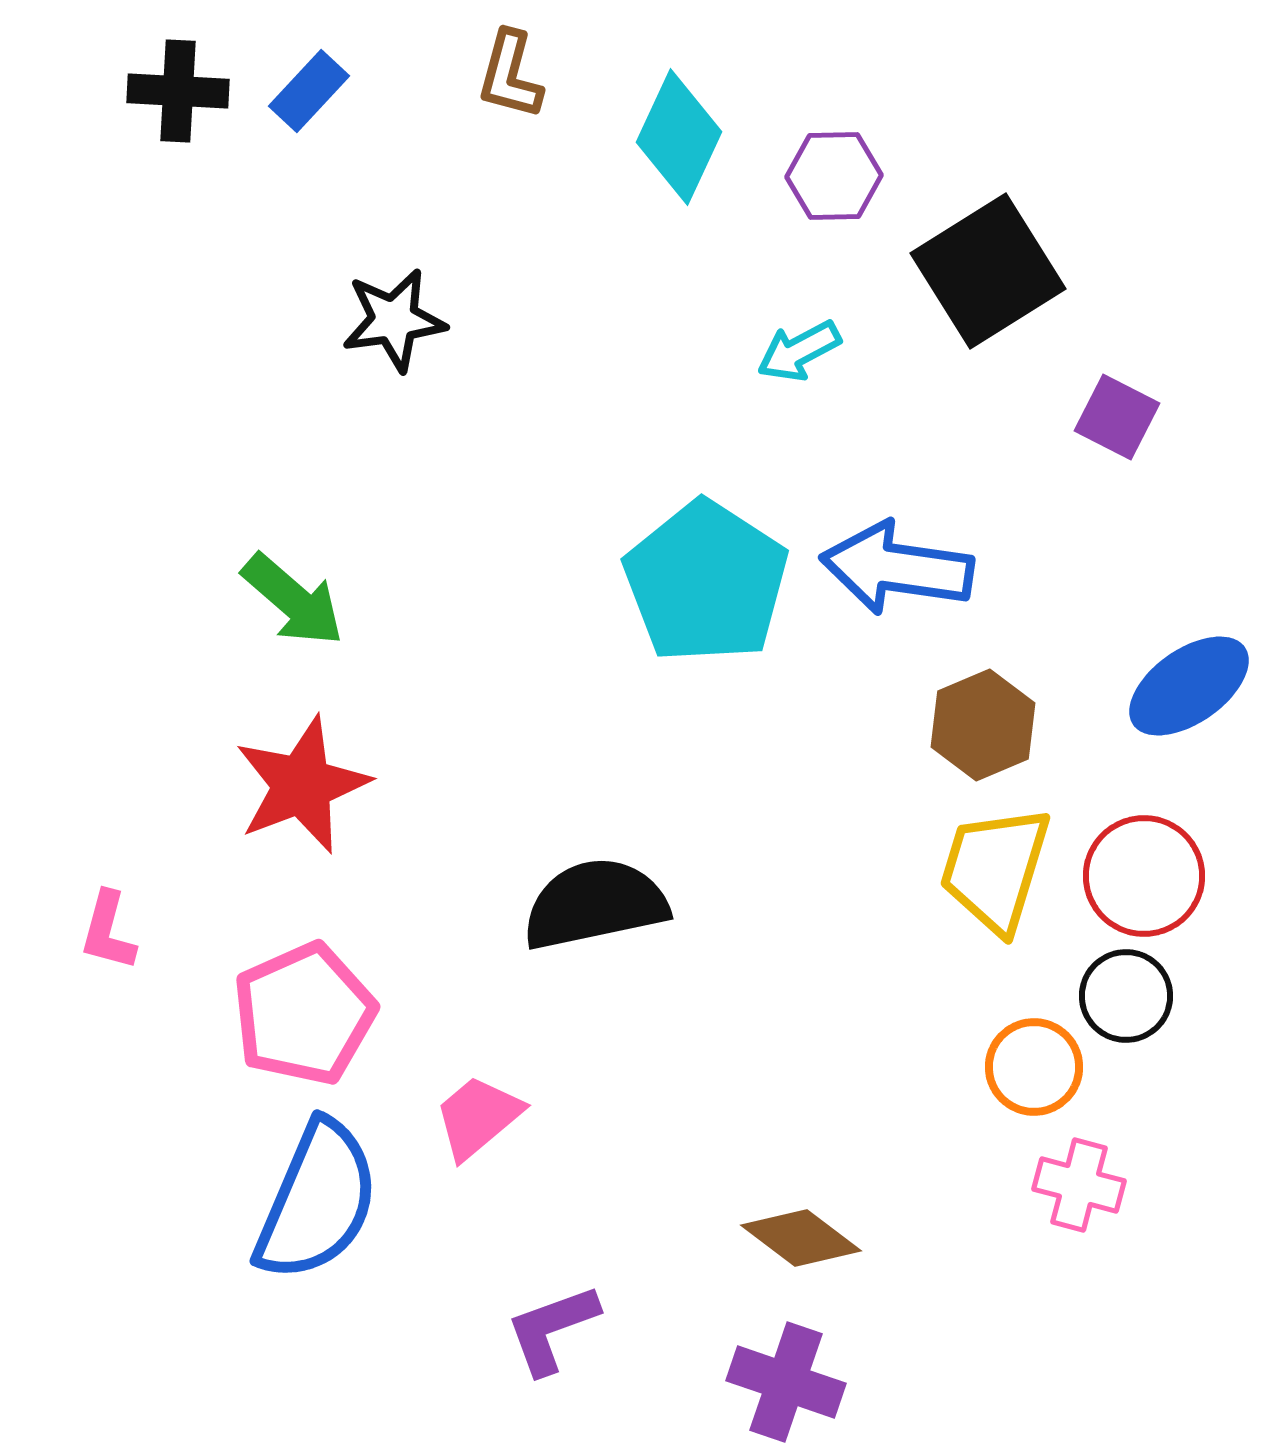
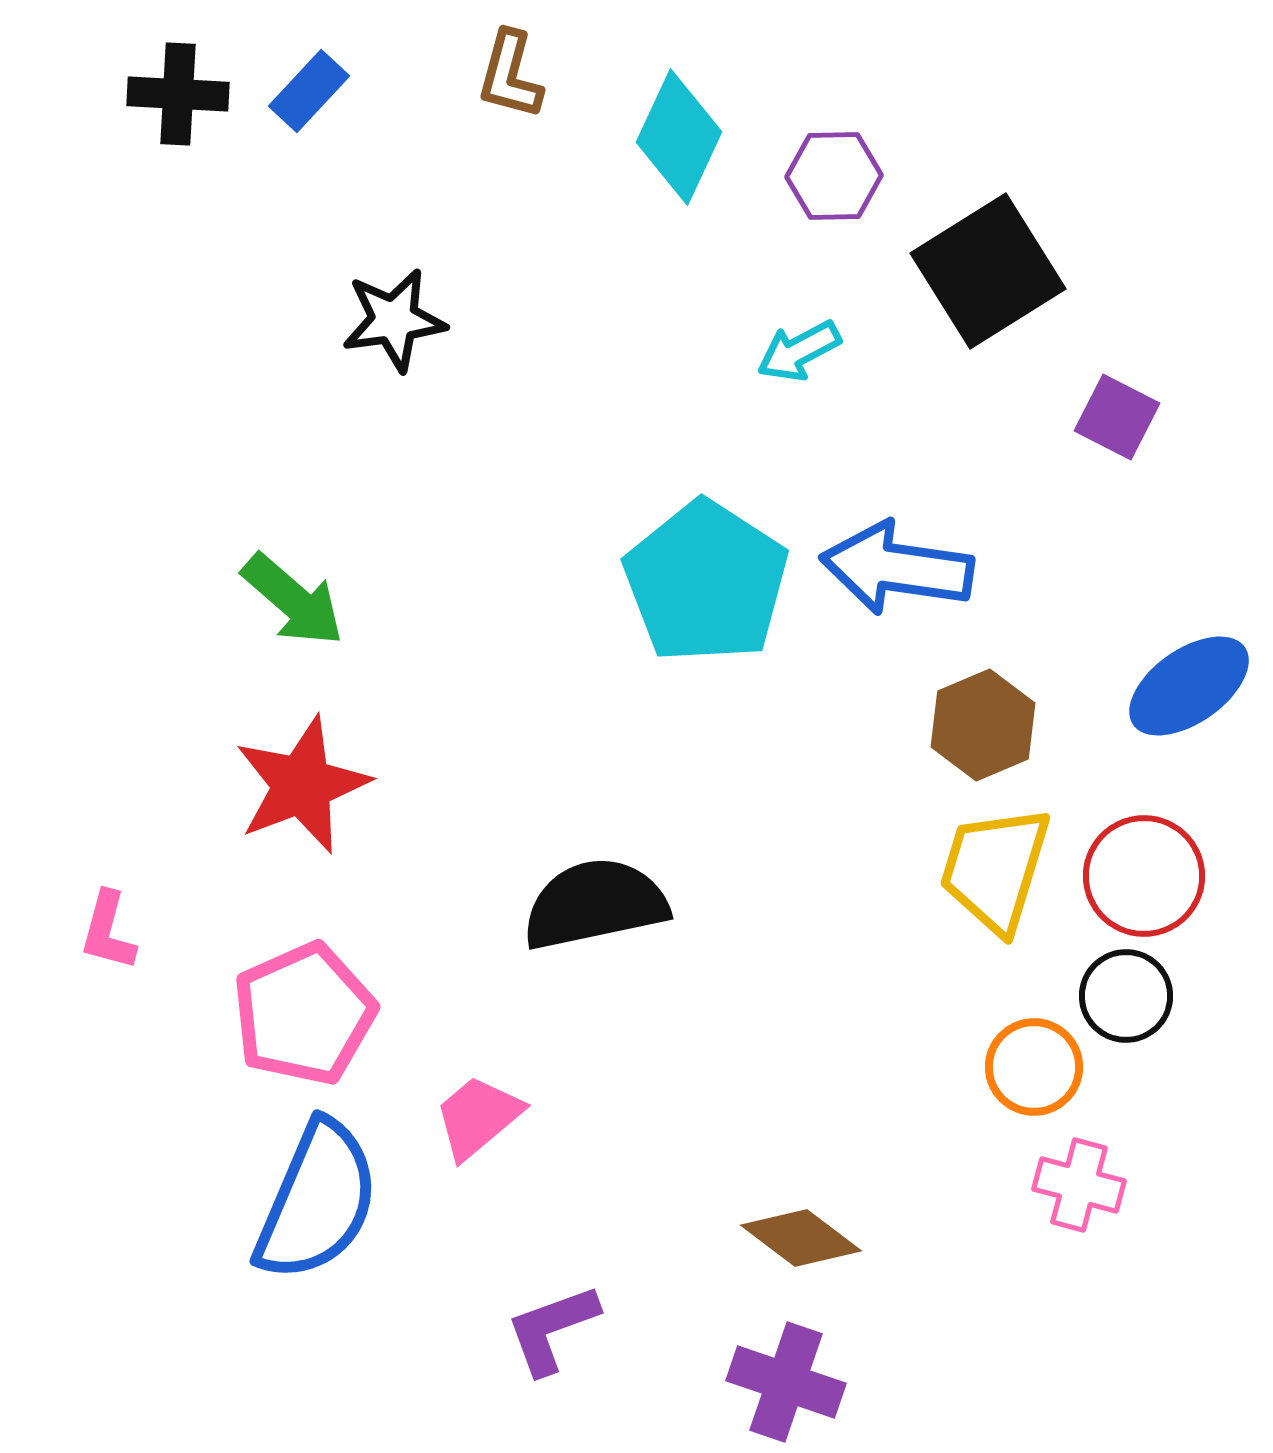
black cross: moved 3 px down
